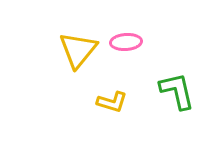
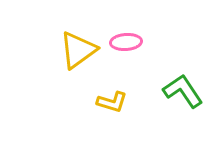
yellow triangle: rotated 15 degrees clockwise
green L-shape: moved 6 px right; rotated 21 degrees counterclockwise
